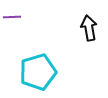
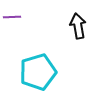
black arrow: moved 11 px left, 2 px up
